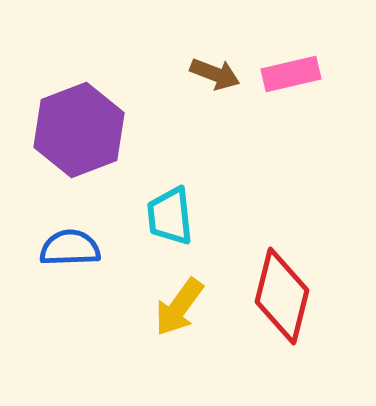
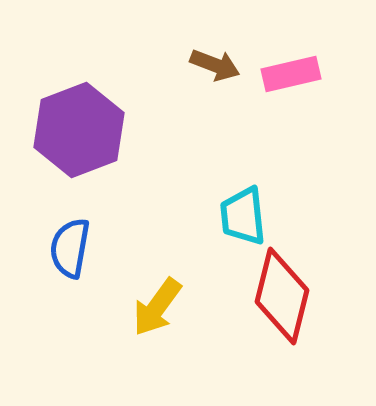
brown arrow: moved 9 px up
cyan trapezoid: moved 73 px right
blue semicircle: rotated 78 degrees counterclockwise
yellow arrow: moved 22 px left
